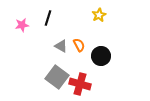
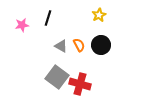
black circle: moved 11 px up
